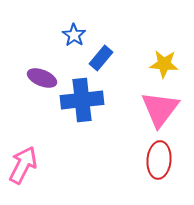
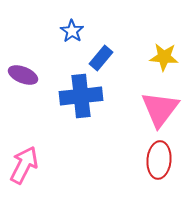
blue star: moved 2 px left, 4 px up
yellow star: moved 7 px up
purple ellipse: moved 19 px left, 3 px up
blue cross: moved 1 px left, 4 px up
pink arrow: moved 1 px right
